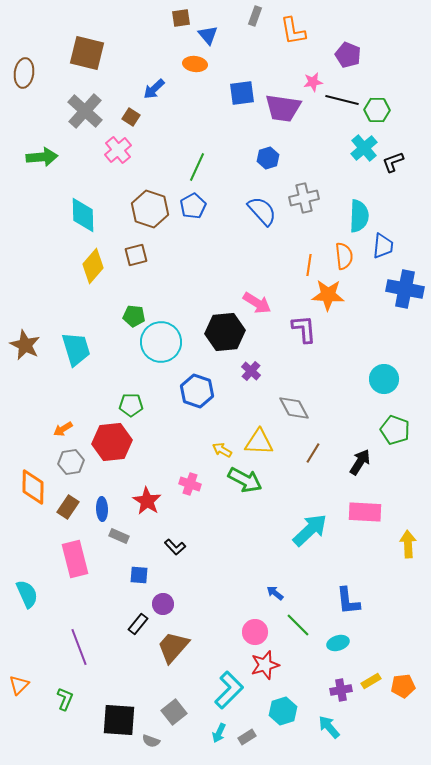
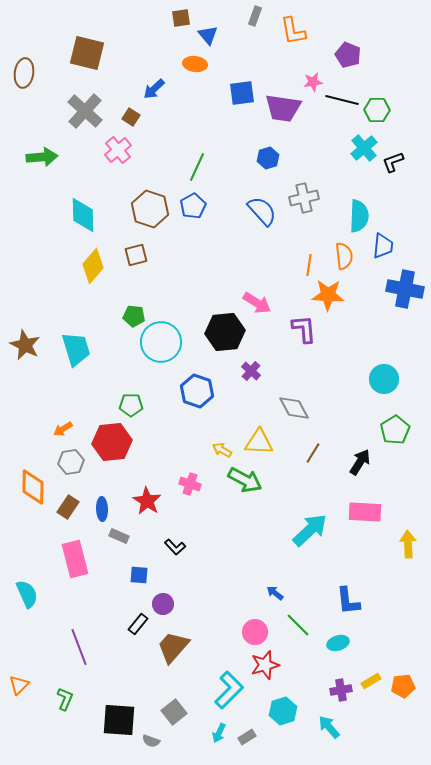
green pentagon at (395, 430): rotated 20 degrees clockwise
